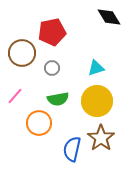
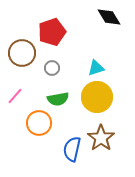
red pentagon: rotated 8 degrees counterclockwise
yellow circle: moved 4 px up
